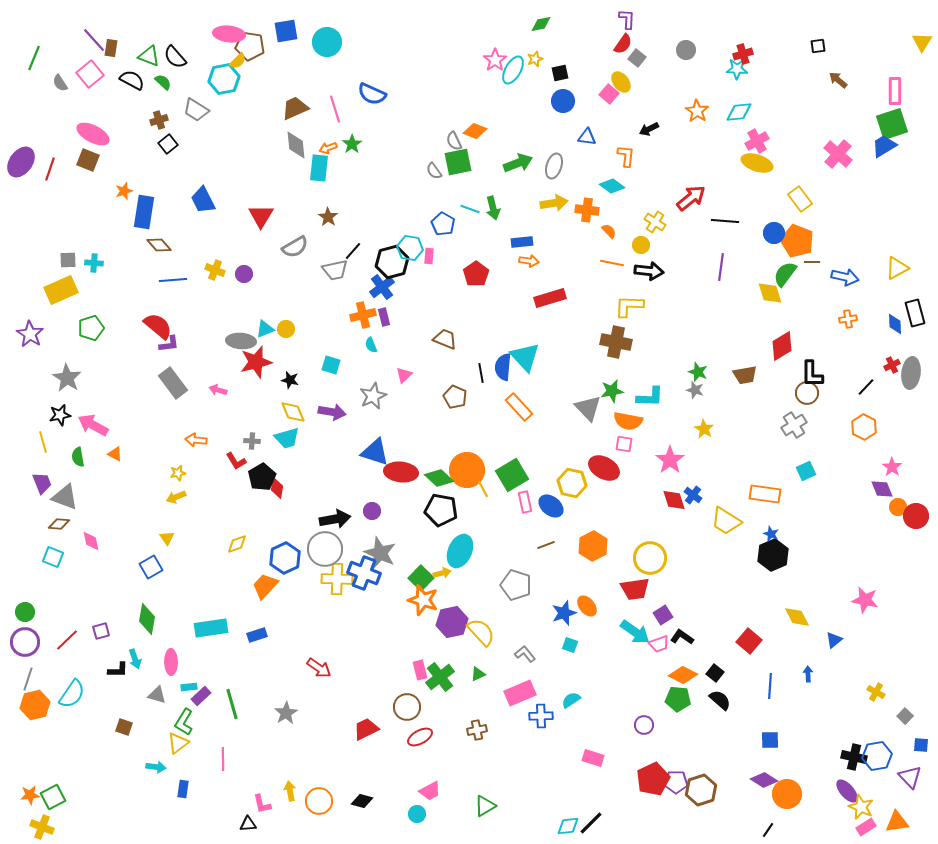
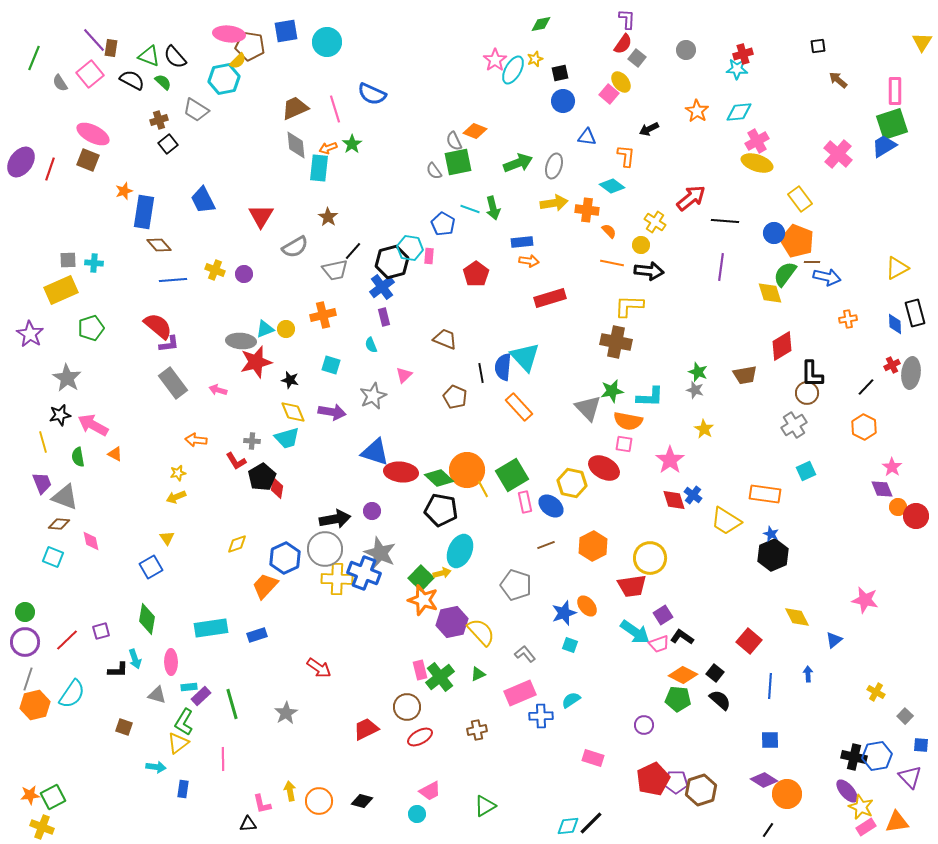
blue arrow at (845, 277): moved 18 px left
orange cross at (363, 315): moved 40 px left
red trapezoid at (635, 589): moved 3 px left, 3 px up
